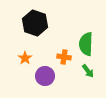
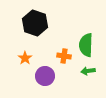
green semicircle: moved 1 px down
orange cross: moved 1 px up
green arrow: rotated 120 degrees clockwise
